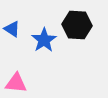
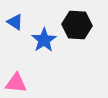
blue triangle: moved 3 px right, 7 px up
